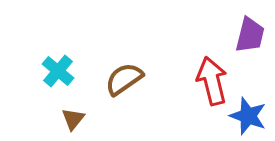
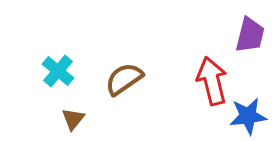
blue star: rotated 27 degrees counterclockwise
